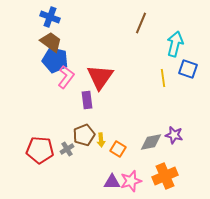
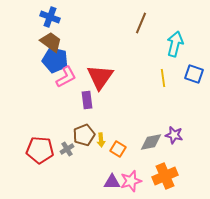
blue square: moved 6 px right, 5 px down
pink L-shape: rotated 25 degrees clockwise
